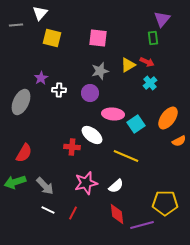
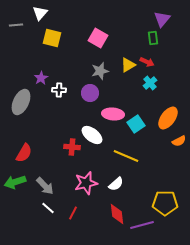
pink square: rotated 24 degrees clockwise
white semicircle: moved 2 px up
white line: moved 2 px up; rotated 16 degrees clockwise
